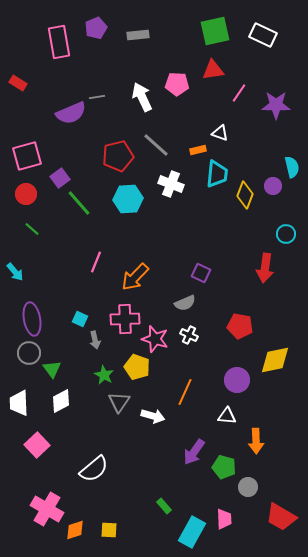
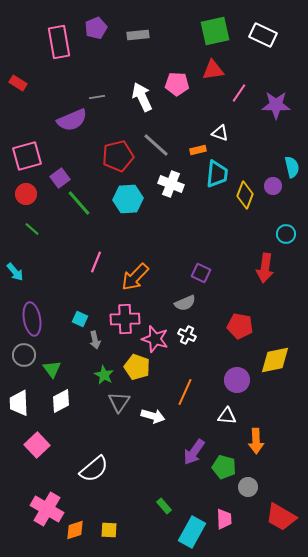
purple semicircle at (71, 113): moved 1 px right, 7 px down
white cross at (189, 335): moved 2 px left
gray circle at (29, 353): moved 5 px left, 2 px down
